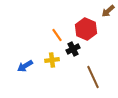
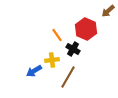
black cross: rotated 32 degrees counterclockwise
blue arrow: moved 9 px right, 5 px down
brown line: moved 25 px left; rotated 55 degrees clockwise
